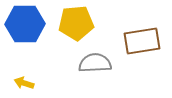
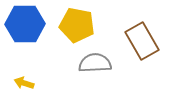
yellow pentagon: moved 1 px right, 2 px down; rotated 16 degrees clockwise
brown rectangle: rotated 69 degrees clockwise
